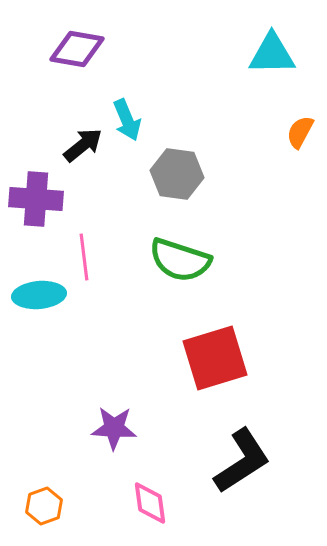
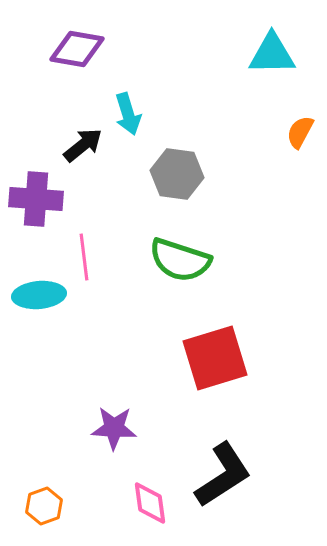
cyan arrow: moved 1 px right, 6 px up; rotated 6 degrees clockwise
black L-shape: moved 19 px left, 14 px down
